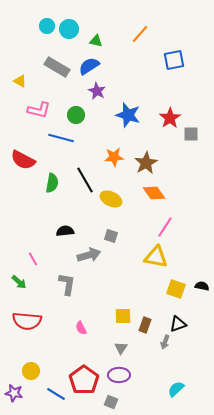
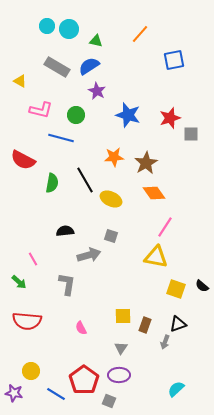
pink L-shape at (39, 110): moved 2 px right
red star at (170, 118): rotated 15 degrees clockwise
black semicircle at (202, 286): rotated 152 degrees counterclockwise
gray square at (111, 402): moved 2 px left, 1 px up
